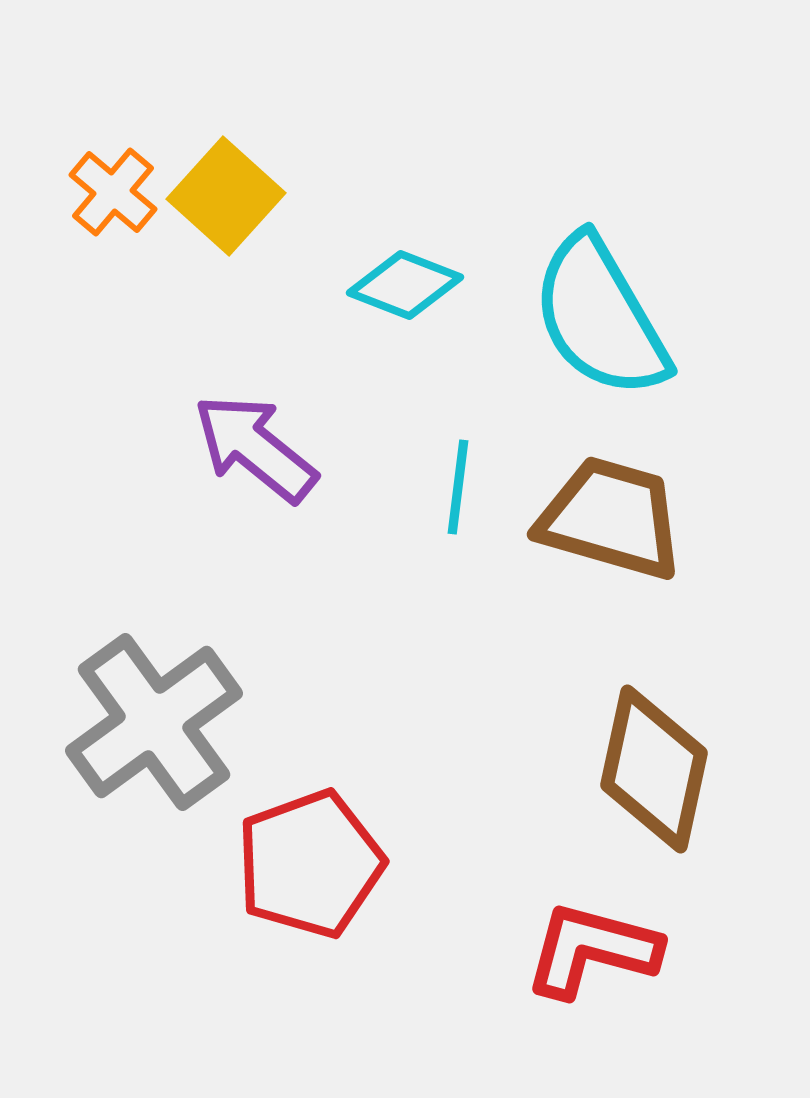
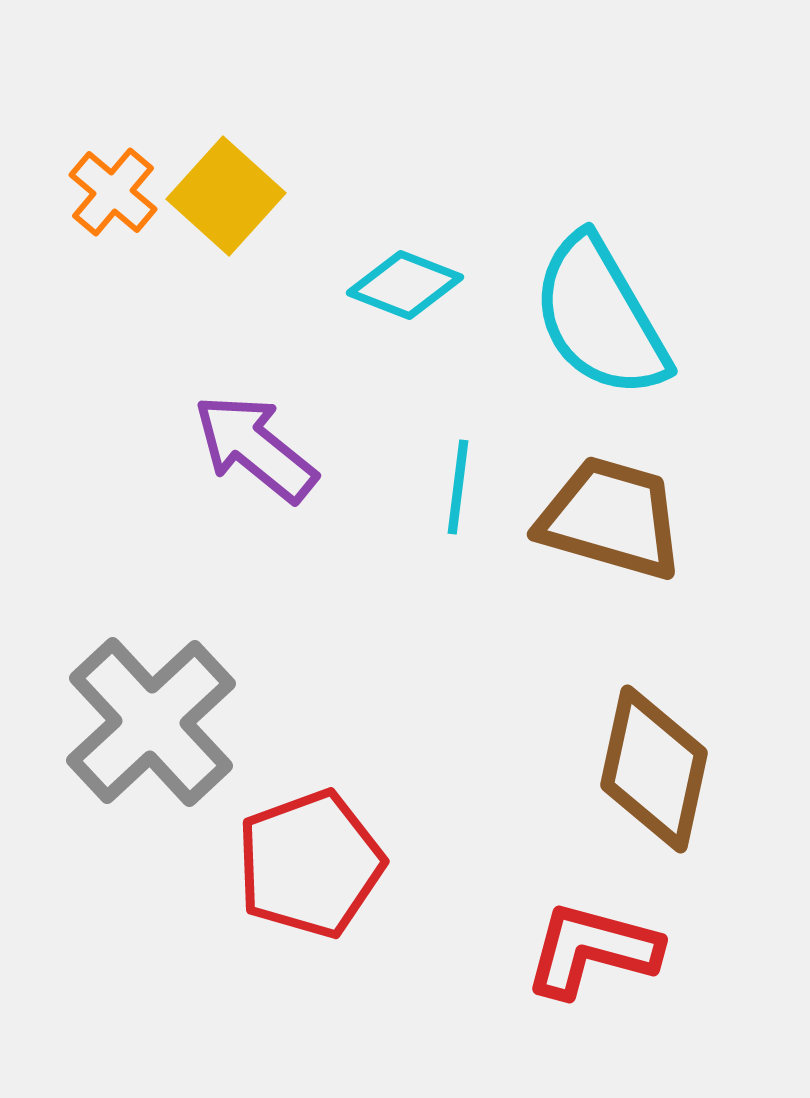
gray cross: moved 3 px left; rotated 7 degrees counterclockwise
